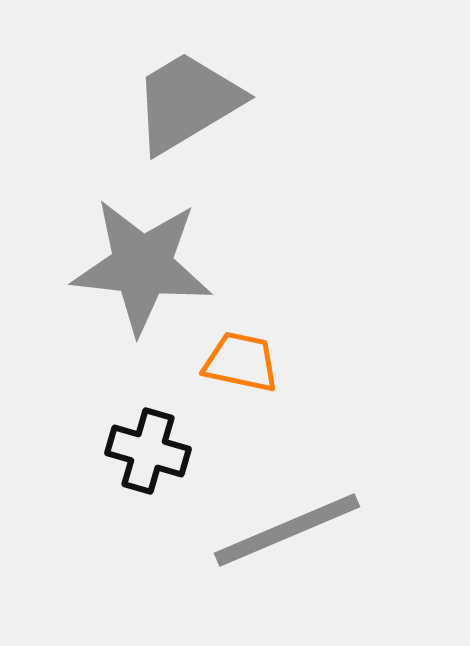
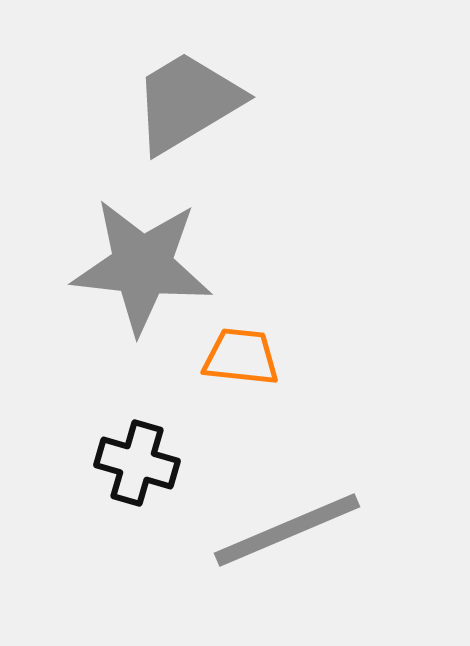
orange trapezoid: moved 5 px up; rotated 6 degrees counterclockwise
black cross: moved 11 px left, 12 px down
